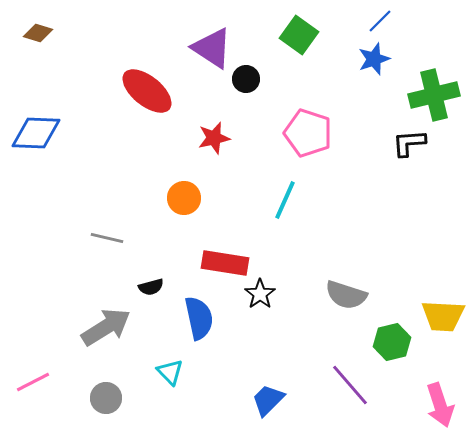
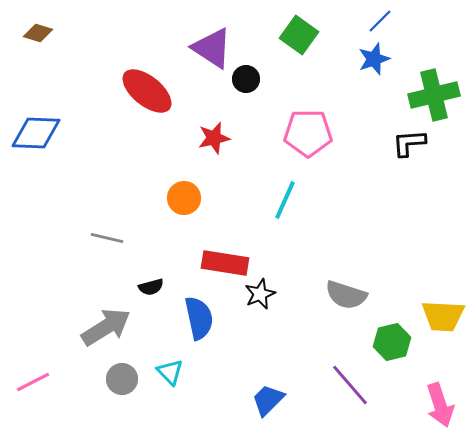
pink pentagon: rotated 18 degrees counterclockwise
black star: rotated 12 degrees clockwise
gray circle: moved 16 px right, 19 px up
